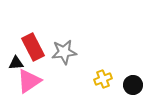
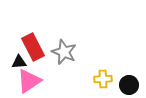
gray star: rotated 30 degrees clockwise
black triangle: moved 3 px right, 1 px up
yellow cross: rotated 18 degrees clockwise
black circle: moved 4 px left
